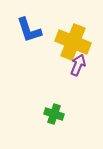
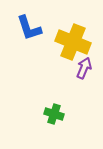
blue L-shape: moved 2 px up
purple arrow: moved 6 px right, 3 px down
